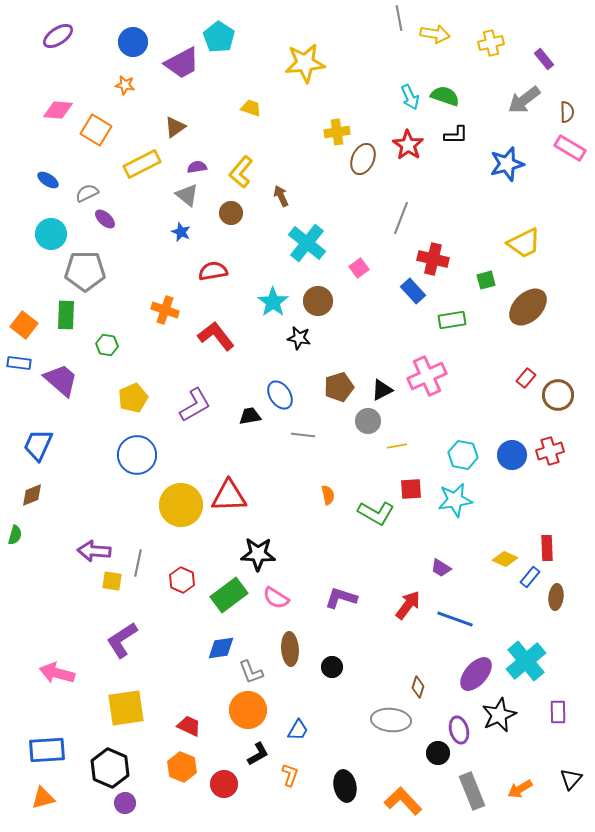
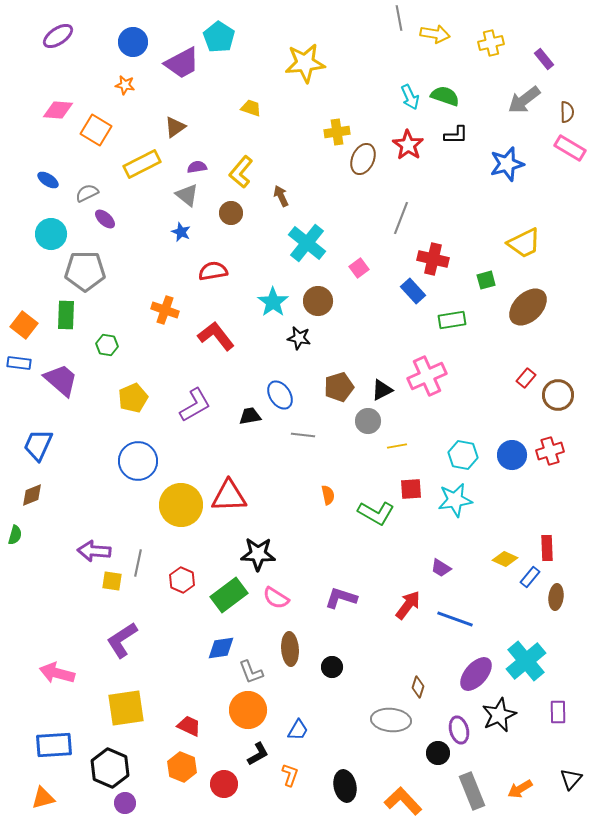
blue circle at (137, 455): moved 1 px right, 6 px down
blue rectangle at (47, 750): moved 7 px right, 5 px up
